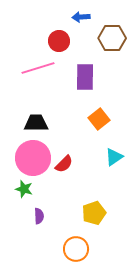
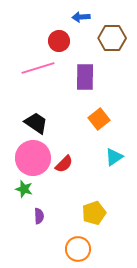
black trapezoid: rotated 35 degrees clockwise
orange circle: moved 2 px right
